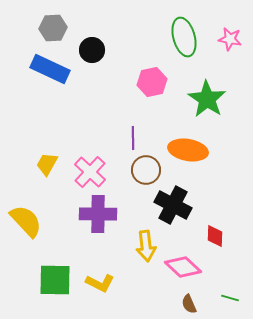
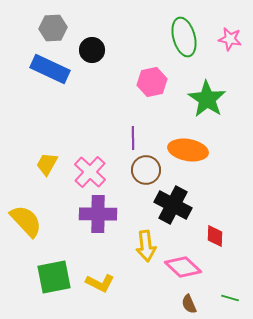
green square: moved 1 px left, 3 px up; rotated 12 degrees counterclockwise
